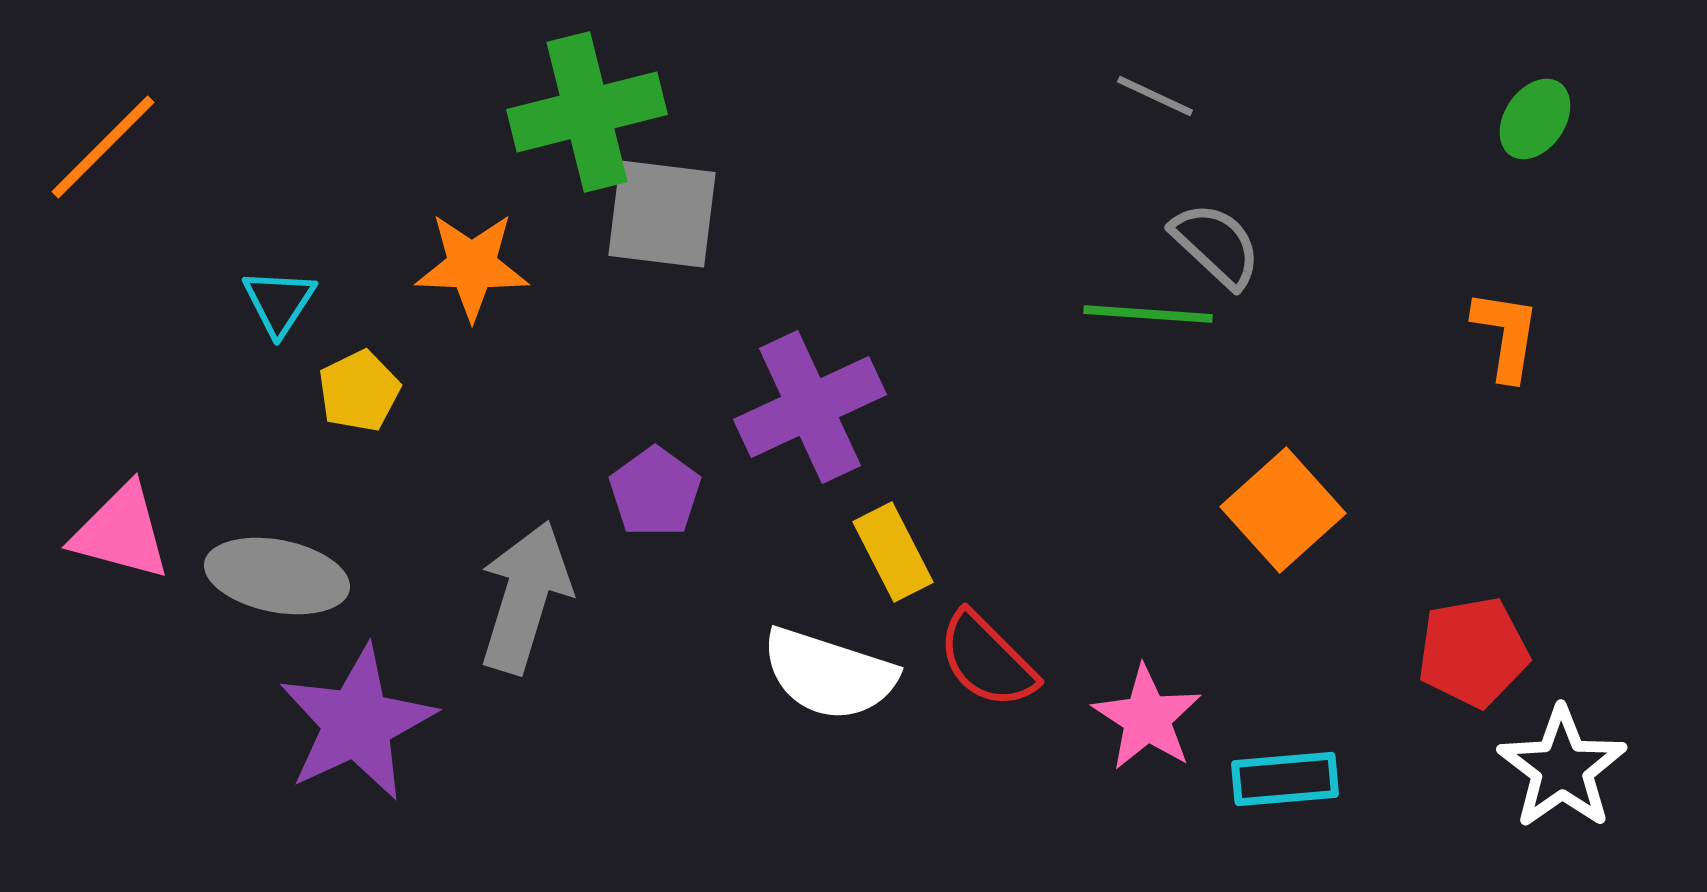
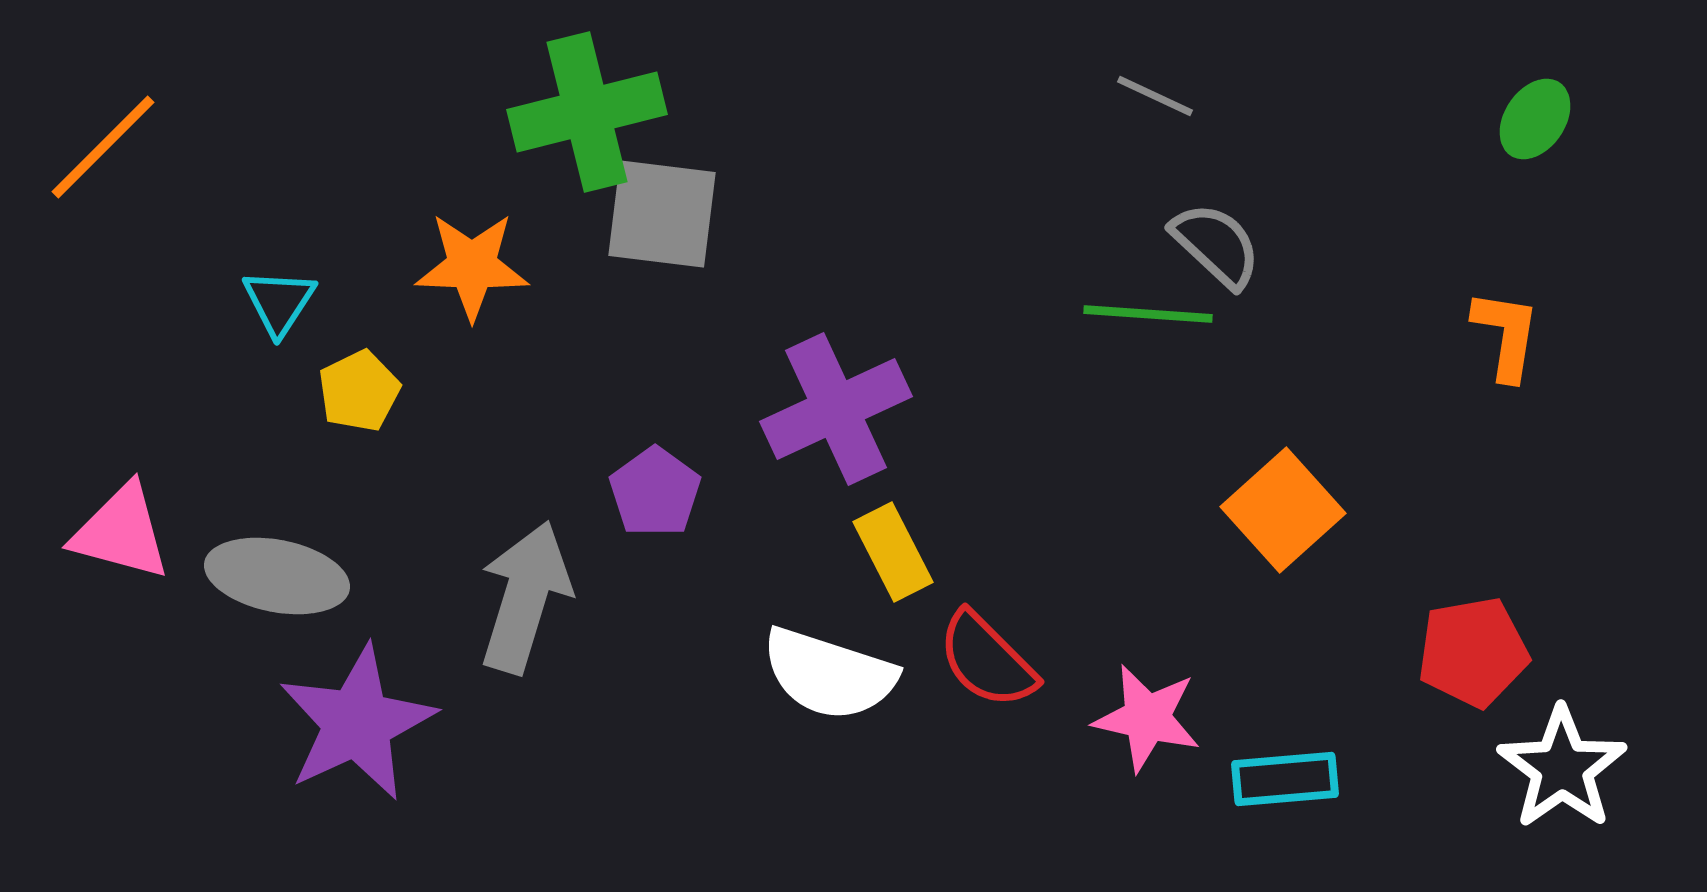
purple cross: moved 26 px right, 2 px down
pink star: rotated 20 degrees counterclockwise
